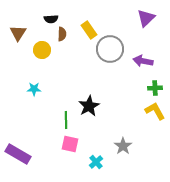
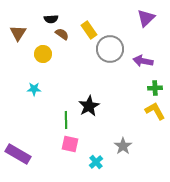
brown semicircle: rotated 56 degrees counterclockwise
yellow circle: moved 1 px right, 4 px down
